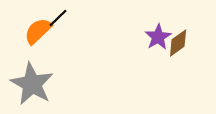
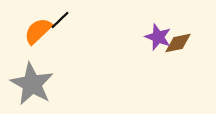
black line: moved 2 px right, 2 px down
purple star: rotated 20 degrees counterclockwise
brown diamond: rotated 24 degrees clockwise
